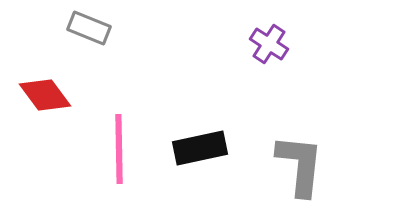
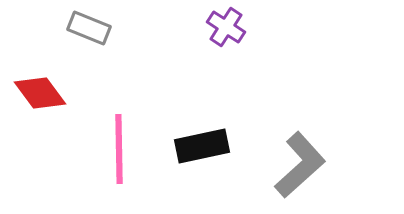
purple cross: moved 43 px left, 17 px up
red diamond: moved 5 px left, 2 px up
black rectangle: moved 2 px right, 2 px up
gray L-shape: rotated 42 degrees clockwise
